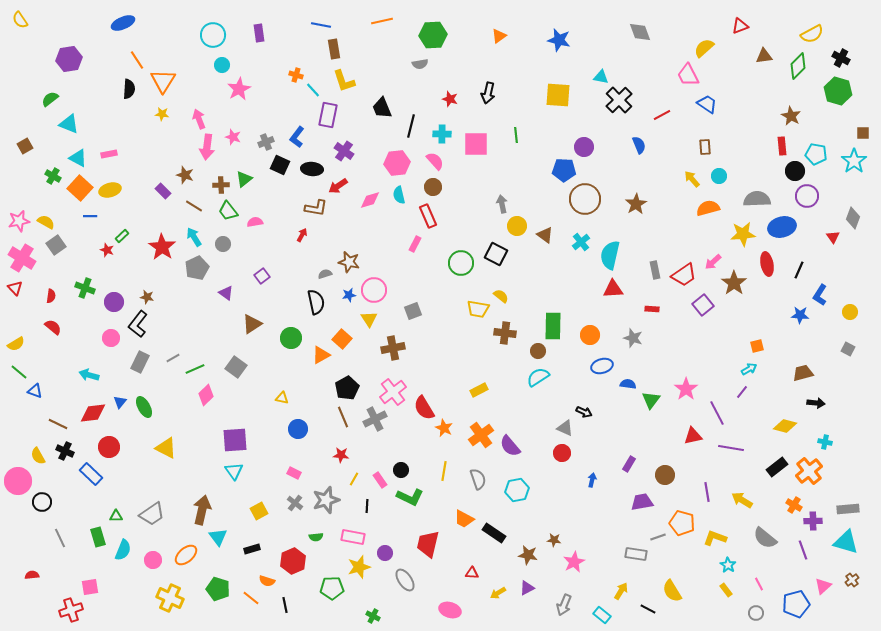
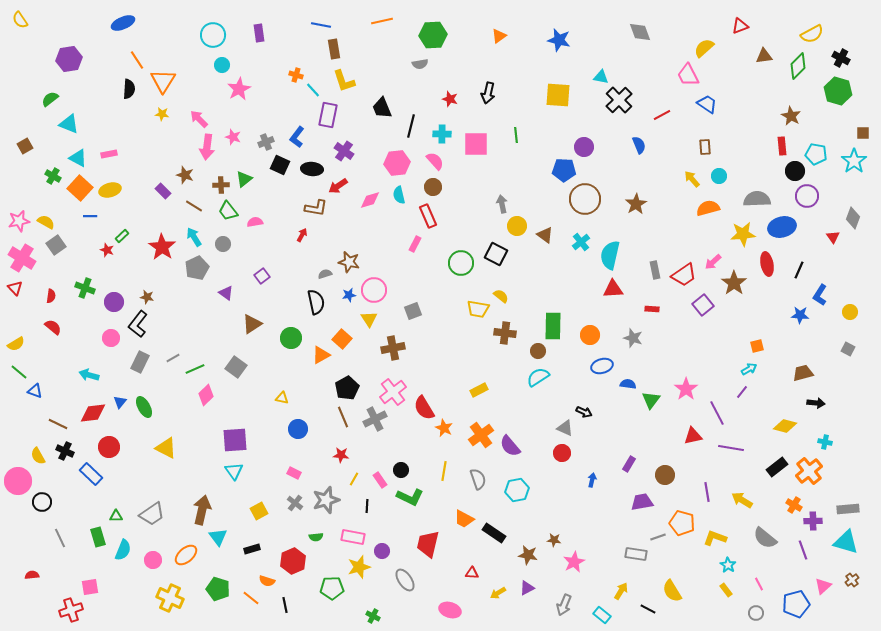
pink arrow at (199, 119): rotated 24 degrees counterclockwise
purple circle at (385, 553): moved 3 px left, 2 px up
